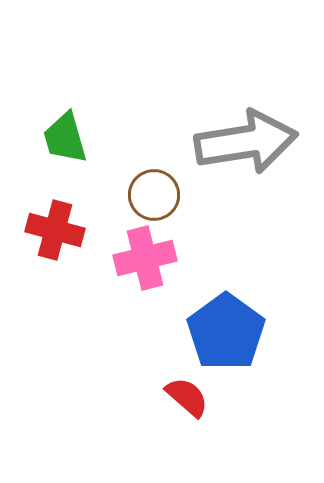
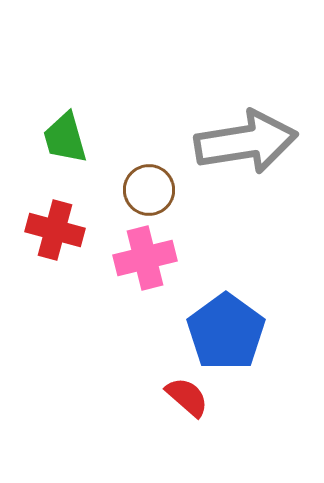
brown circle: moved 5 px left, 5 px up
